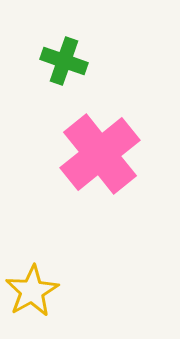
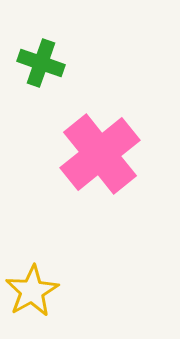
green cross: moved 23 px left, 2 px down
